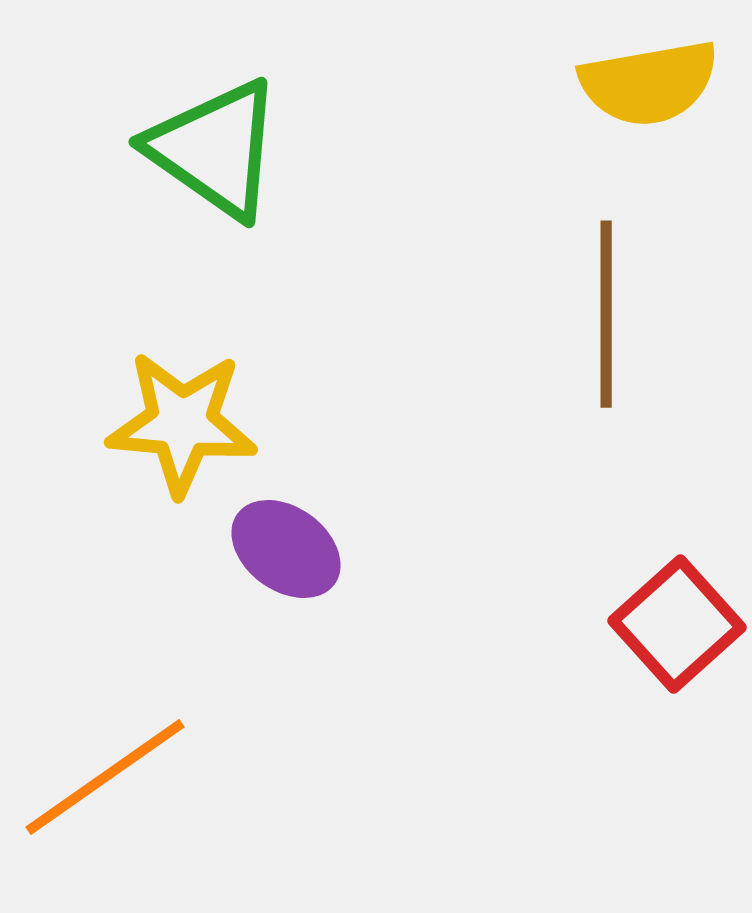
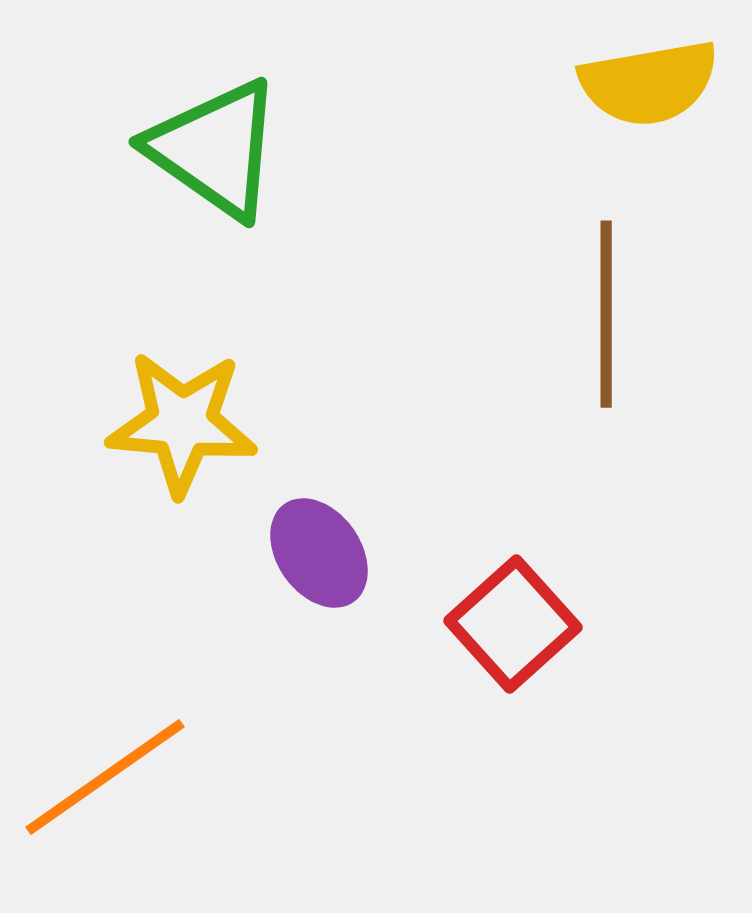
purple ellipse: moved 33 px right, 4 px down; rotated 19 degrees clockwise
red square: moved 164 px left
